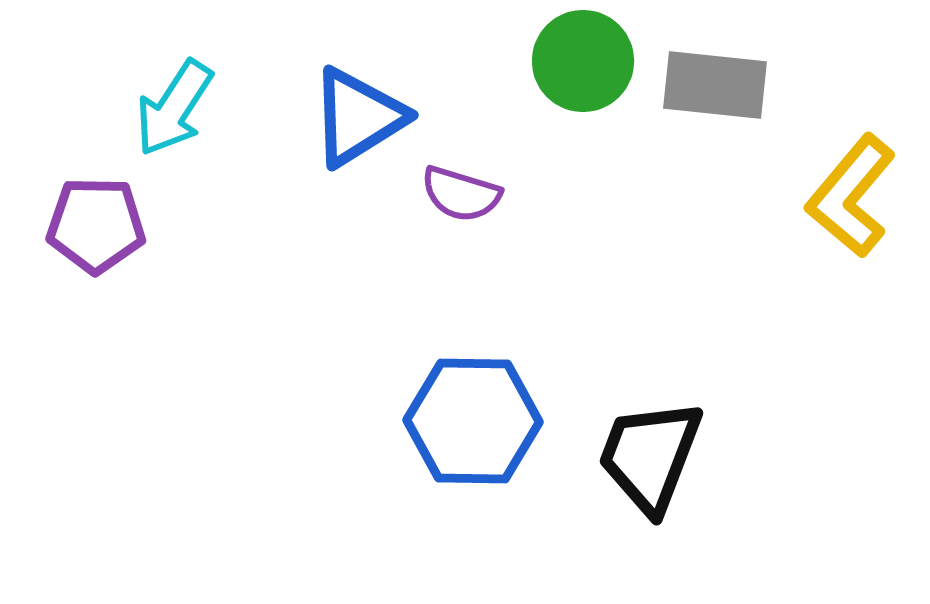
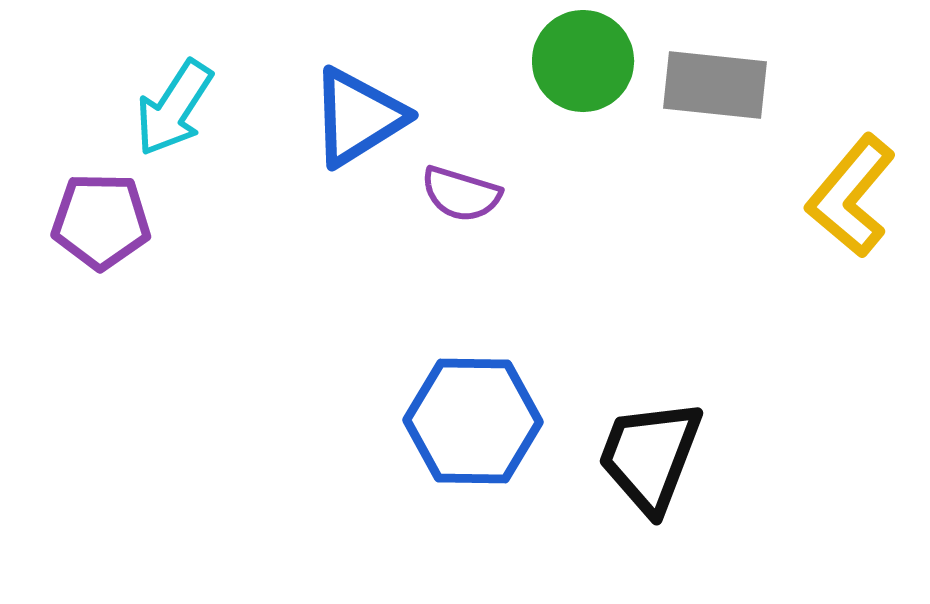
purple pentagon: moved 5 px right, 4 px up
